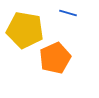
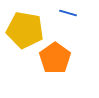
orange pentagon: rotated 12 degrees counterclockwise
